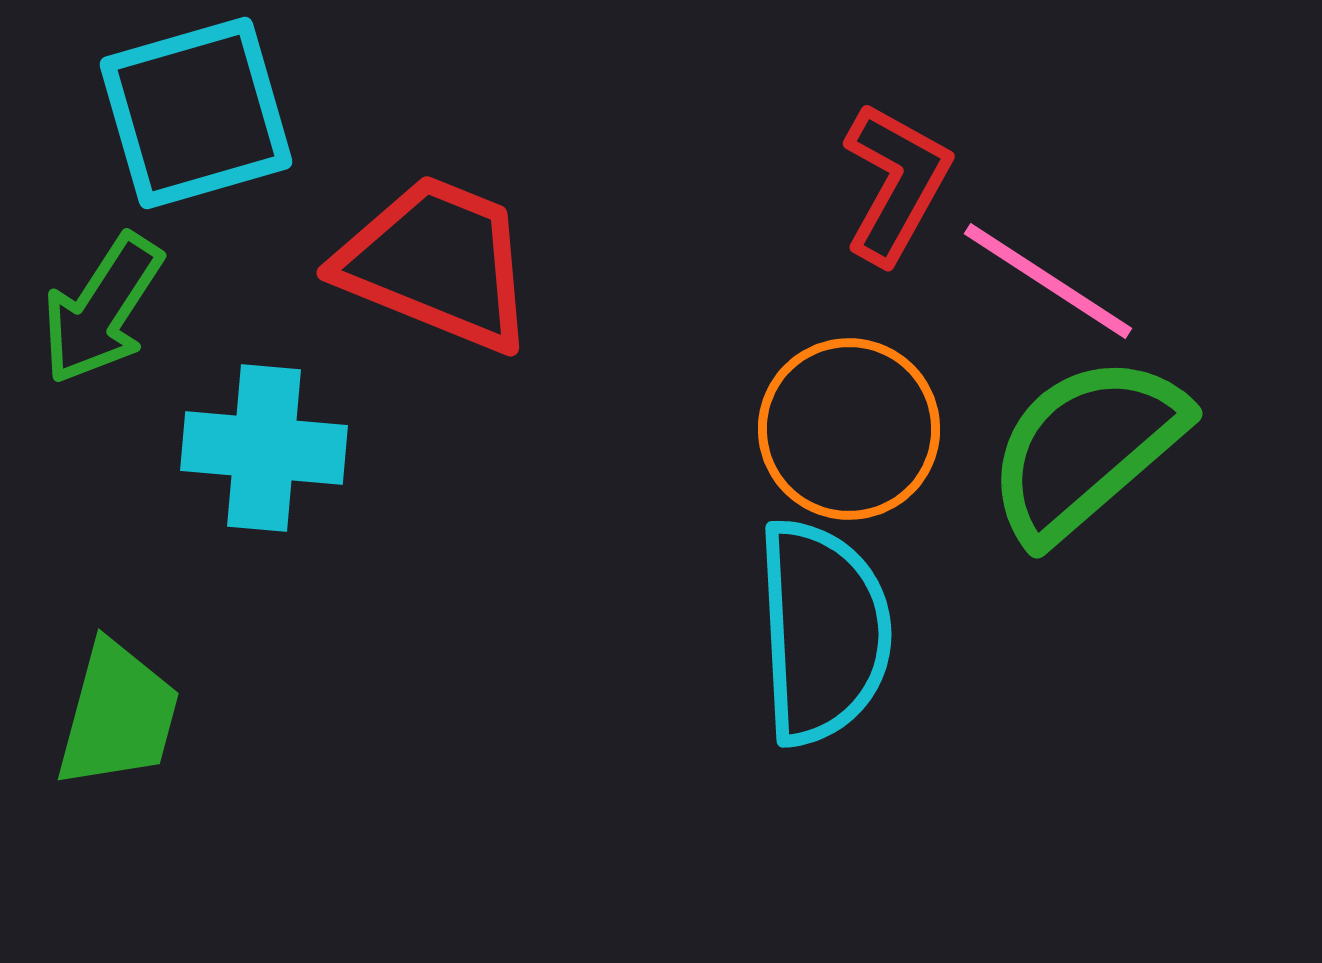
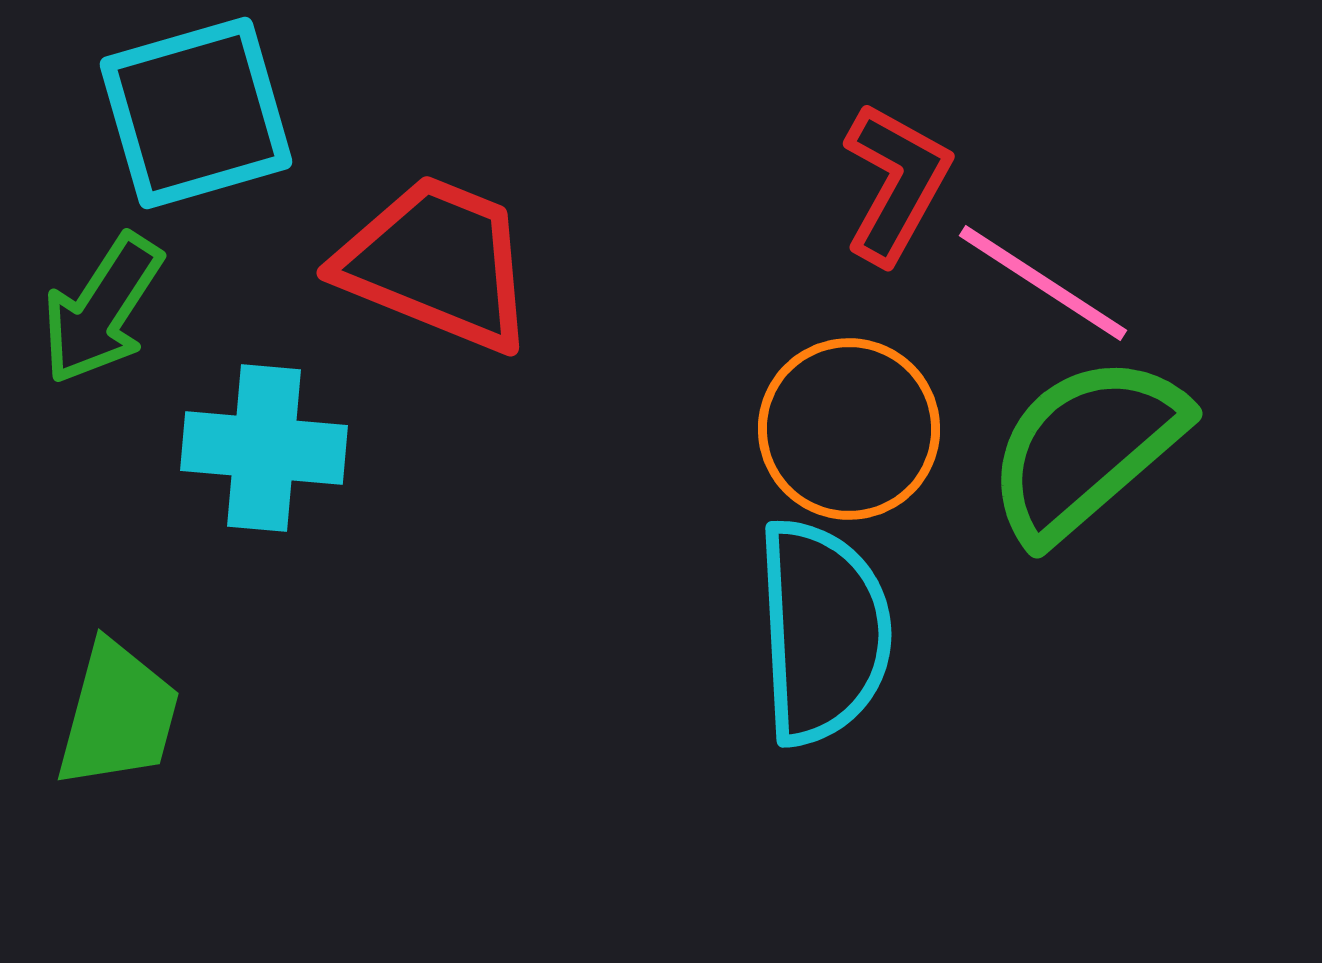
pink line: moved 5 px left, 2 px down
